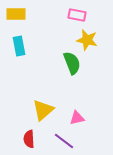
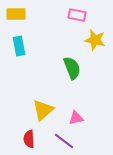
yellow star: moved 8 px right
green semicircle: moved 5 px down
pink triangle: moved 1 px left
